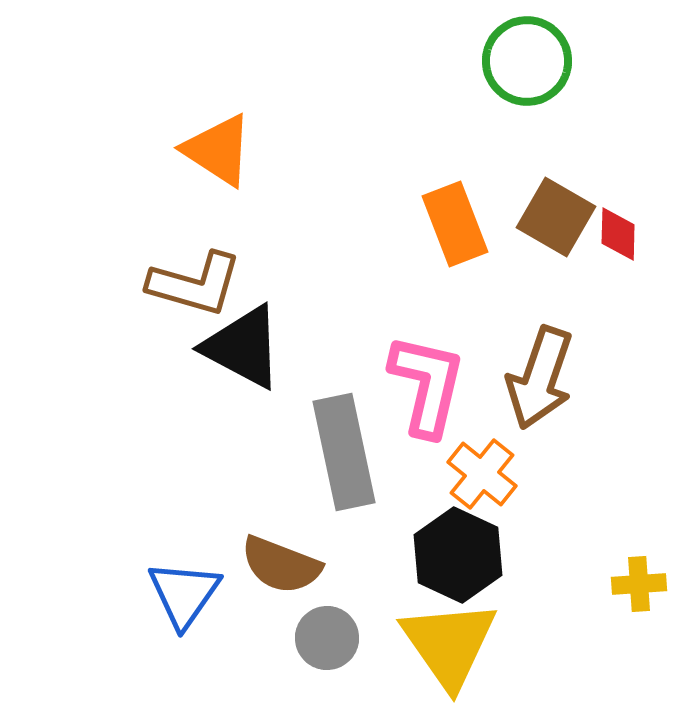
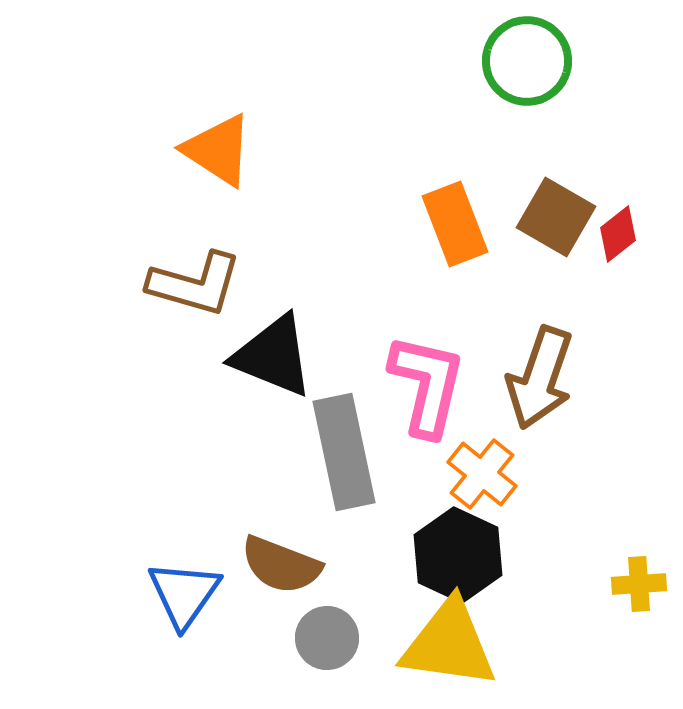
red diamond: rotated 50 degrees clockwise
black triangle: moved 30 px right, 9 px down; rotated 6 degrees counterclockwise
yellow triangle: rotated 47 degrees counterclockwise
